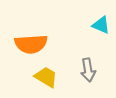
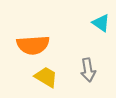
cyan triangle: moved 2 px up; rotated 12 degrees clockwise
orange semicircle: moved 2 px right, 1 px down
